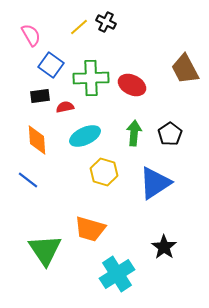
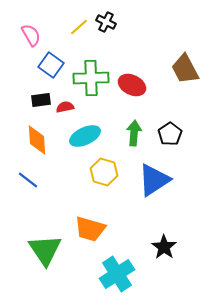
black rectangle: moved 1 px right, 4 px down
blue triangle: moved 1 px left, 3 px up
